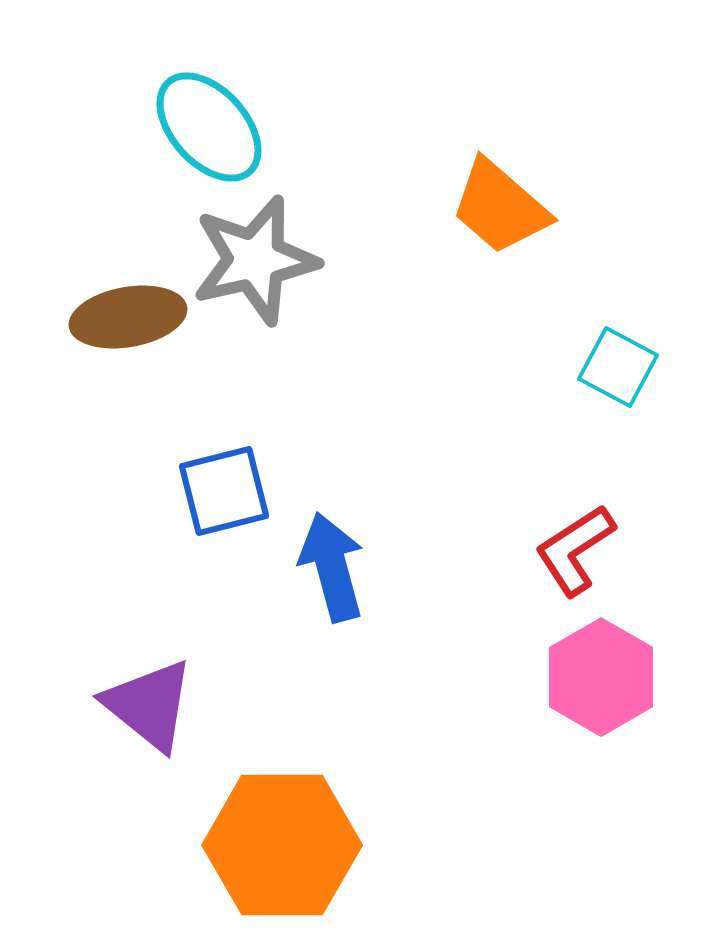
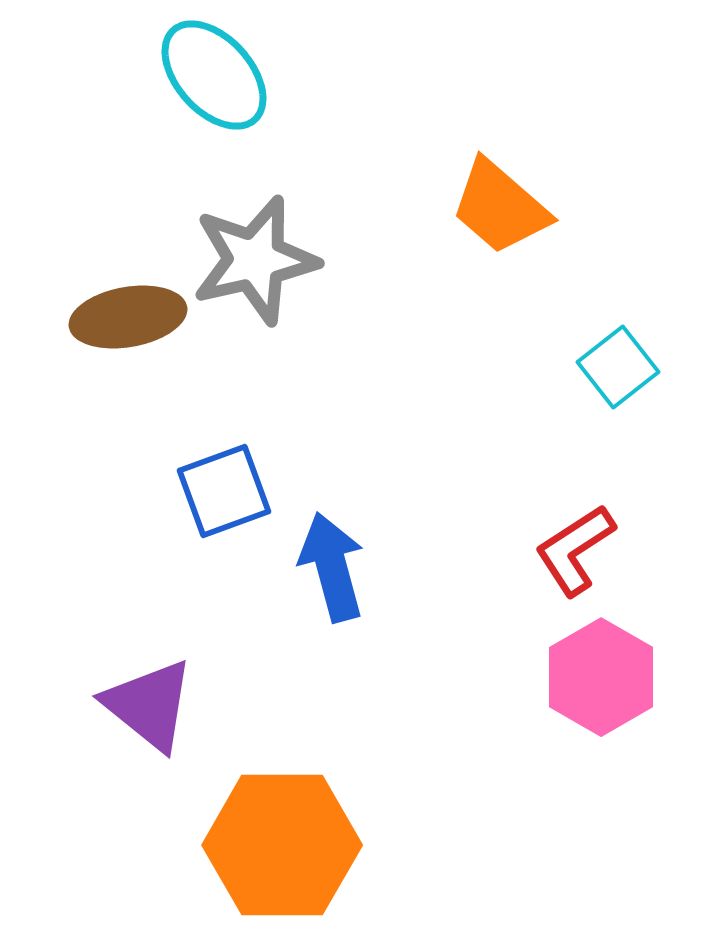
cyan ellipse: moved 5 px right, 52 px up
cyan square: rotated 24 degrees clockwise
blue square: rotated 6 degrees counterclockwise
